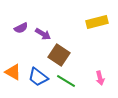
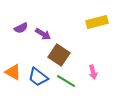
pink arrow: moved 7 px left, 6 px up
